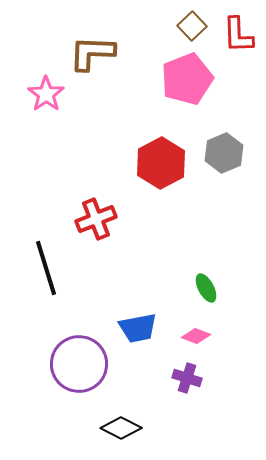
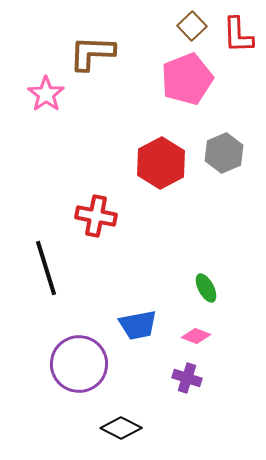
red cross: moved 3 px up; rotated 33 degrees clockwise
blue trapezoid: moved 3 px up
